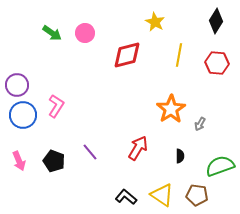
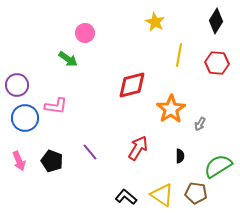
green arrow: moved 16 px right, 26 px down
red diamond: moved 5 px right, 30 px down
pink L-shape: rotated 65 degrees clockwise
blue circle: moved 2 px right, 3 px down
black pentagon: moved 2 px left
green semicircle: moved 2 px left; rotated 12 degrees counterclockwise
brown pentagon: moved 1 px left, 2 px up
